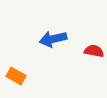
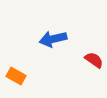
red semicircle: moved 9 px down; rotated 24 degrees clockwise
